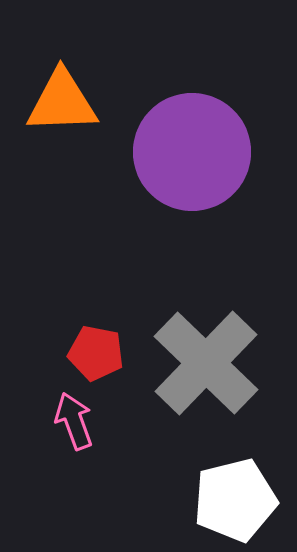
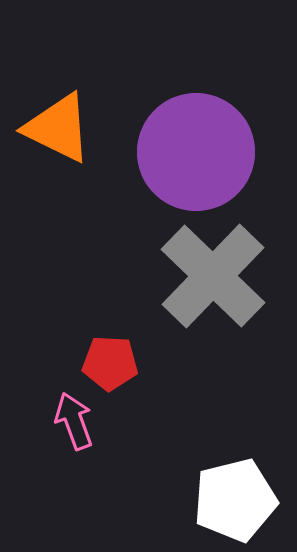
orange triangle: moved 4 px left, 26 px down; rotated 28 degrees clockwise
purple circle: moved 4 px right
red pentagon: moved 14 px right, 10 px down; rotated 8 degrees counterclockwise
gray cross: moved 7 px right, 87 px up
